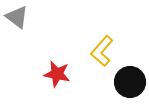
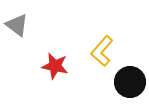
gray triangle: moved 8 px down
red star: moved 2 px left, 8 px up
